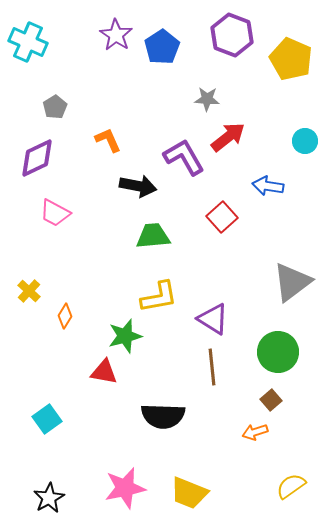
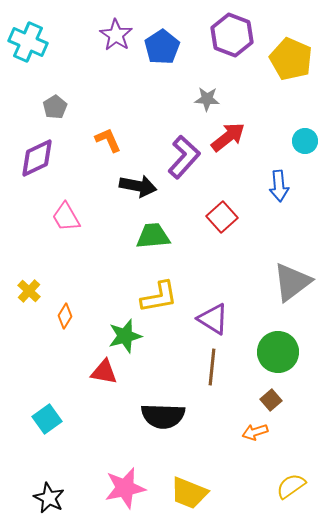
purple L-shape: rotated 72 degrees clockwise
blue arrow: moved 11 px right; rotated 104 degrees counterclockwise
pink trapezoid: moved 11 px right, 4 px down; rotated 32 degrees clockwise
brown line: rotated 12 degrees clockwise
black star: rotated 16 degrees counterclockwise
